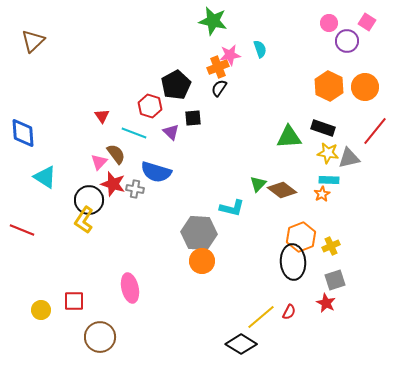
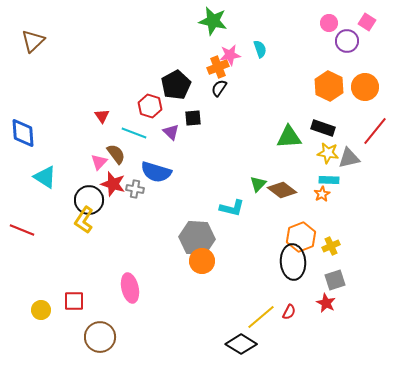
gray hexagon at (199, 233): moved 2 px left, 5 px down
